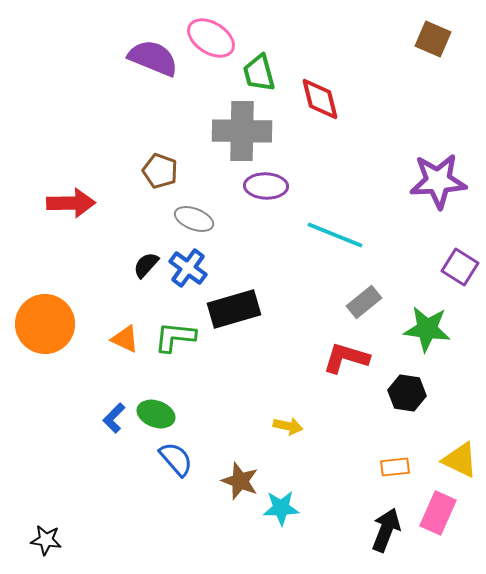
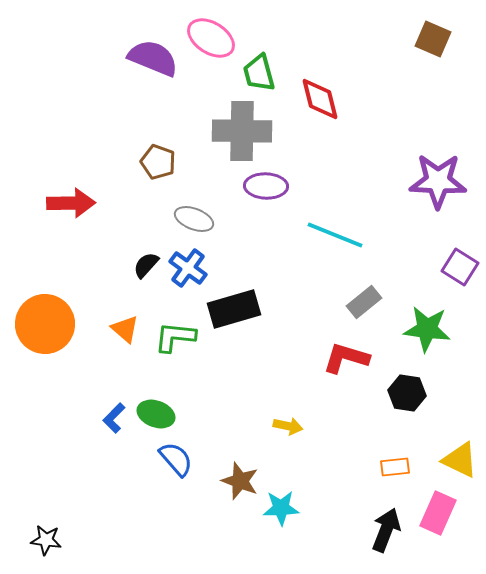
brown pentagon: moved 2 px left, 9 px up
purple star: rotated 6 degrees clockwise
orange triangle: moved 10 px up; rotated 16 degrees clockwise
